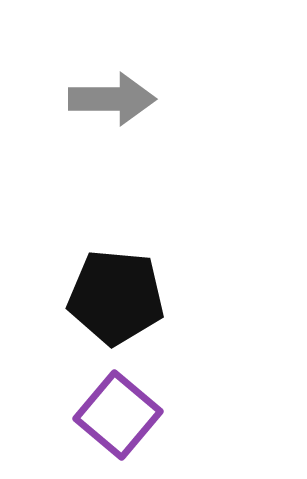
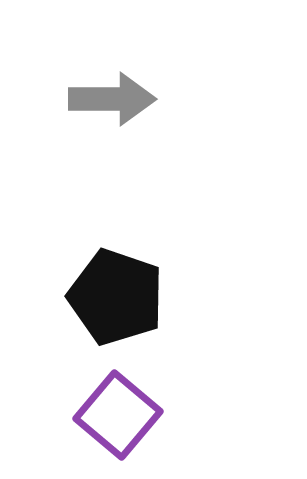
black pentagon: rotated 14 degrees clockwise
